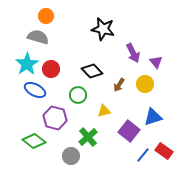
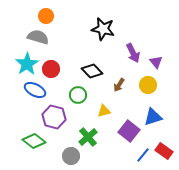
yellow circle: moved 3 px right, 1 px down
purple hexagon: moved 1 px left, 1 px up
